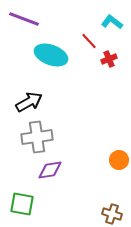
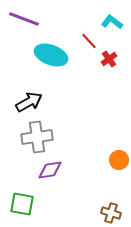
red cross: rotated 14 degrees counterclockwise
brown cross: moved 1 px left, 1 px up
